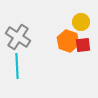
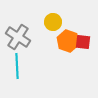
yellow circle: moved 28 px left
red square: moved 3 px up; rotated 14 degrees clockwise
